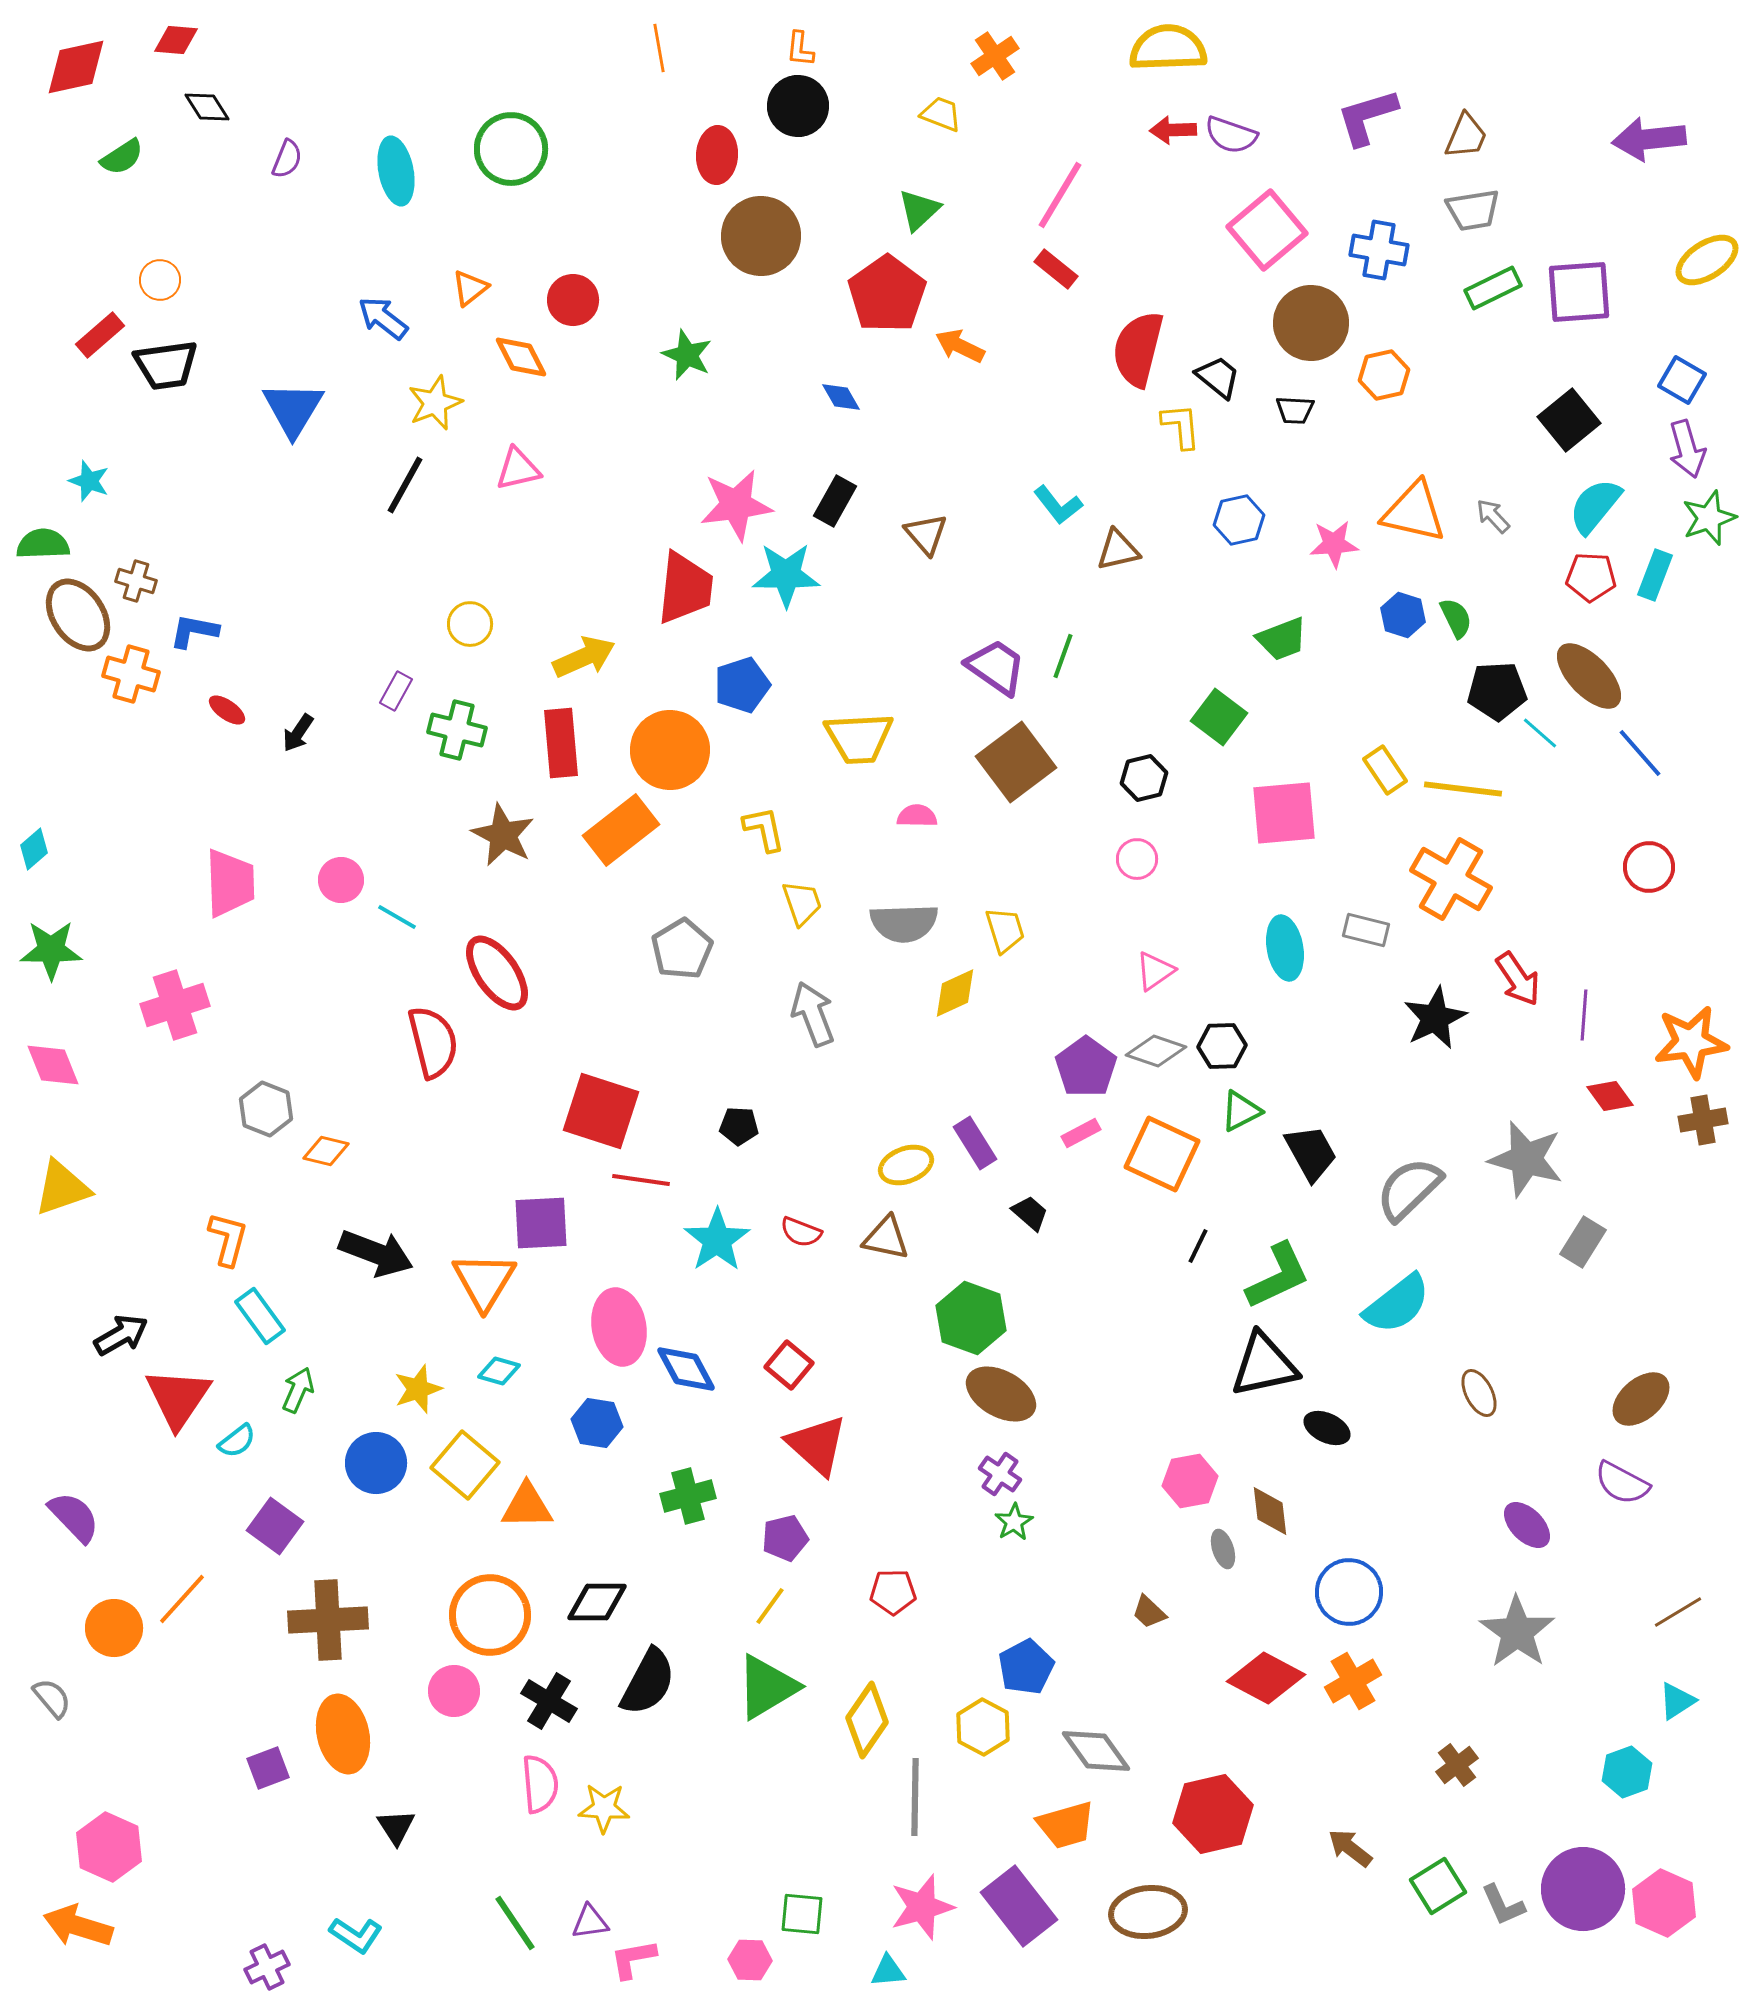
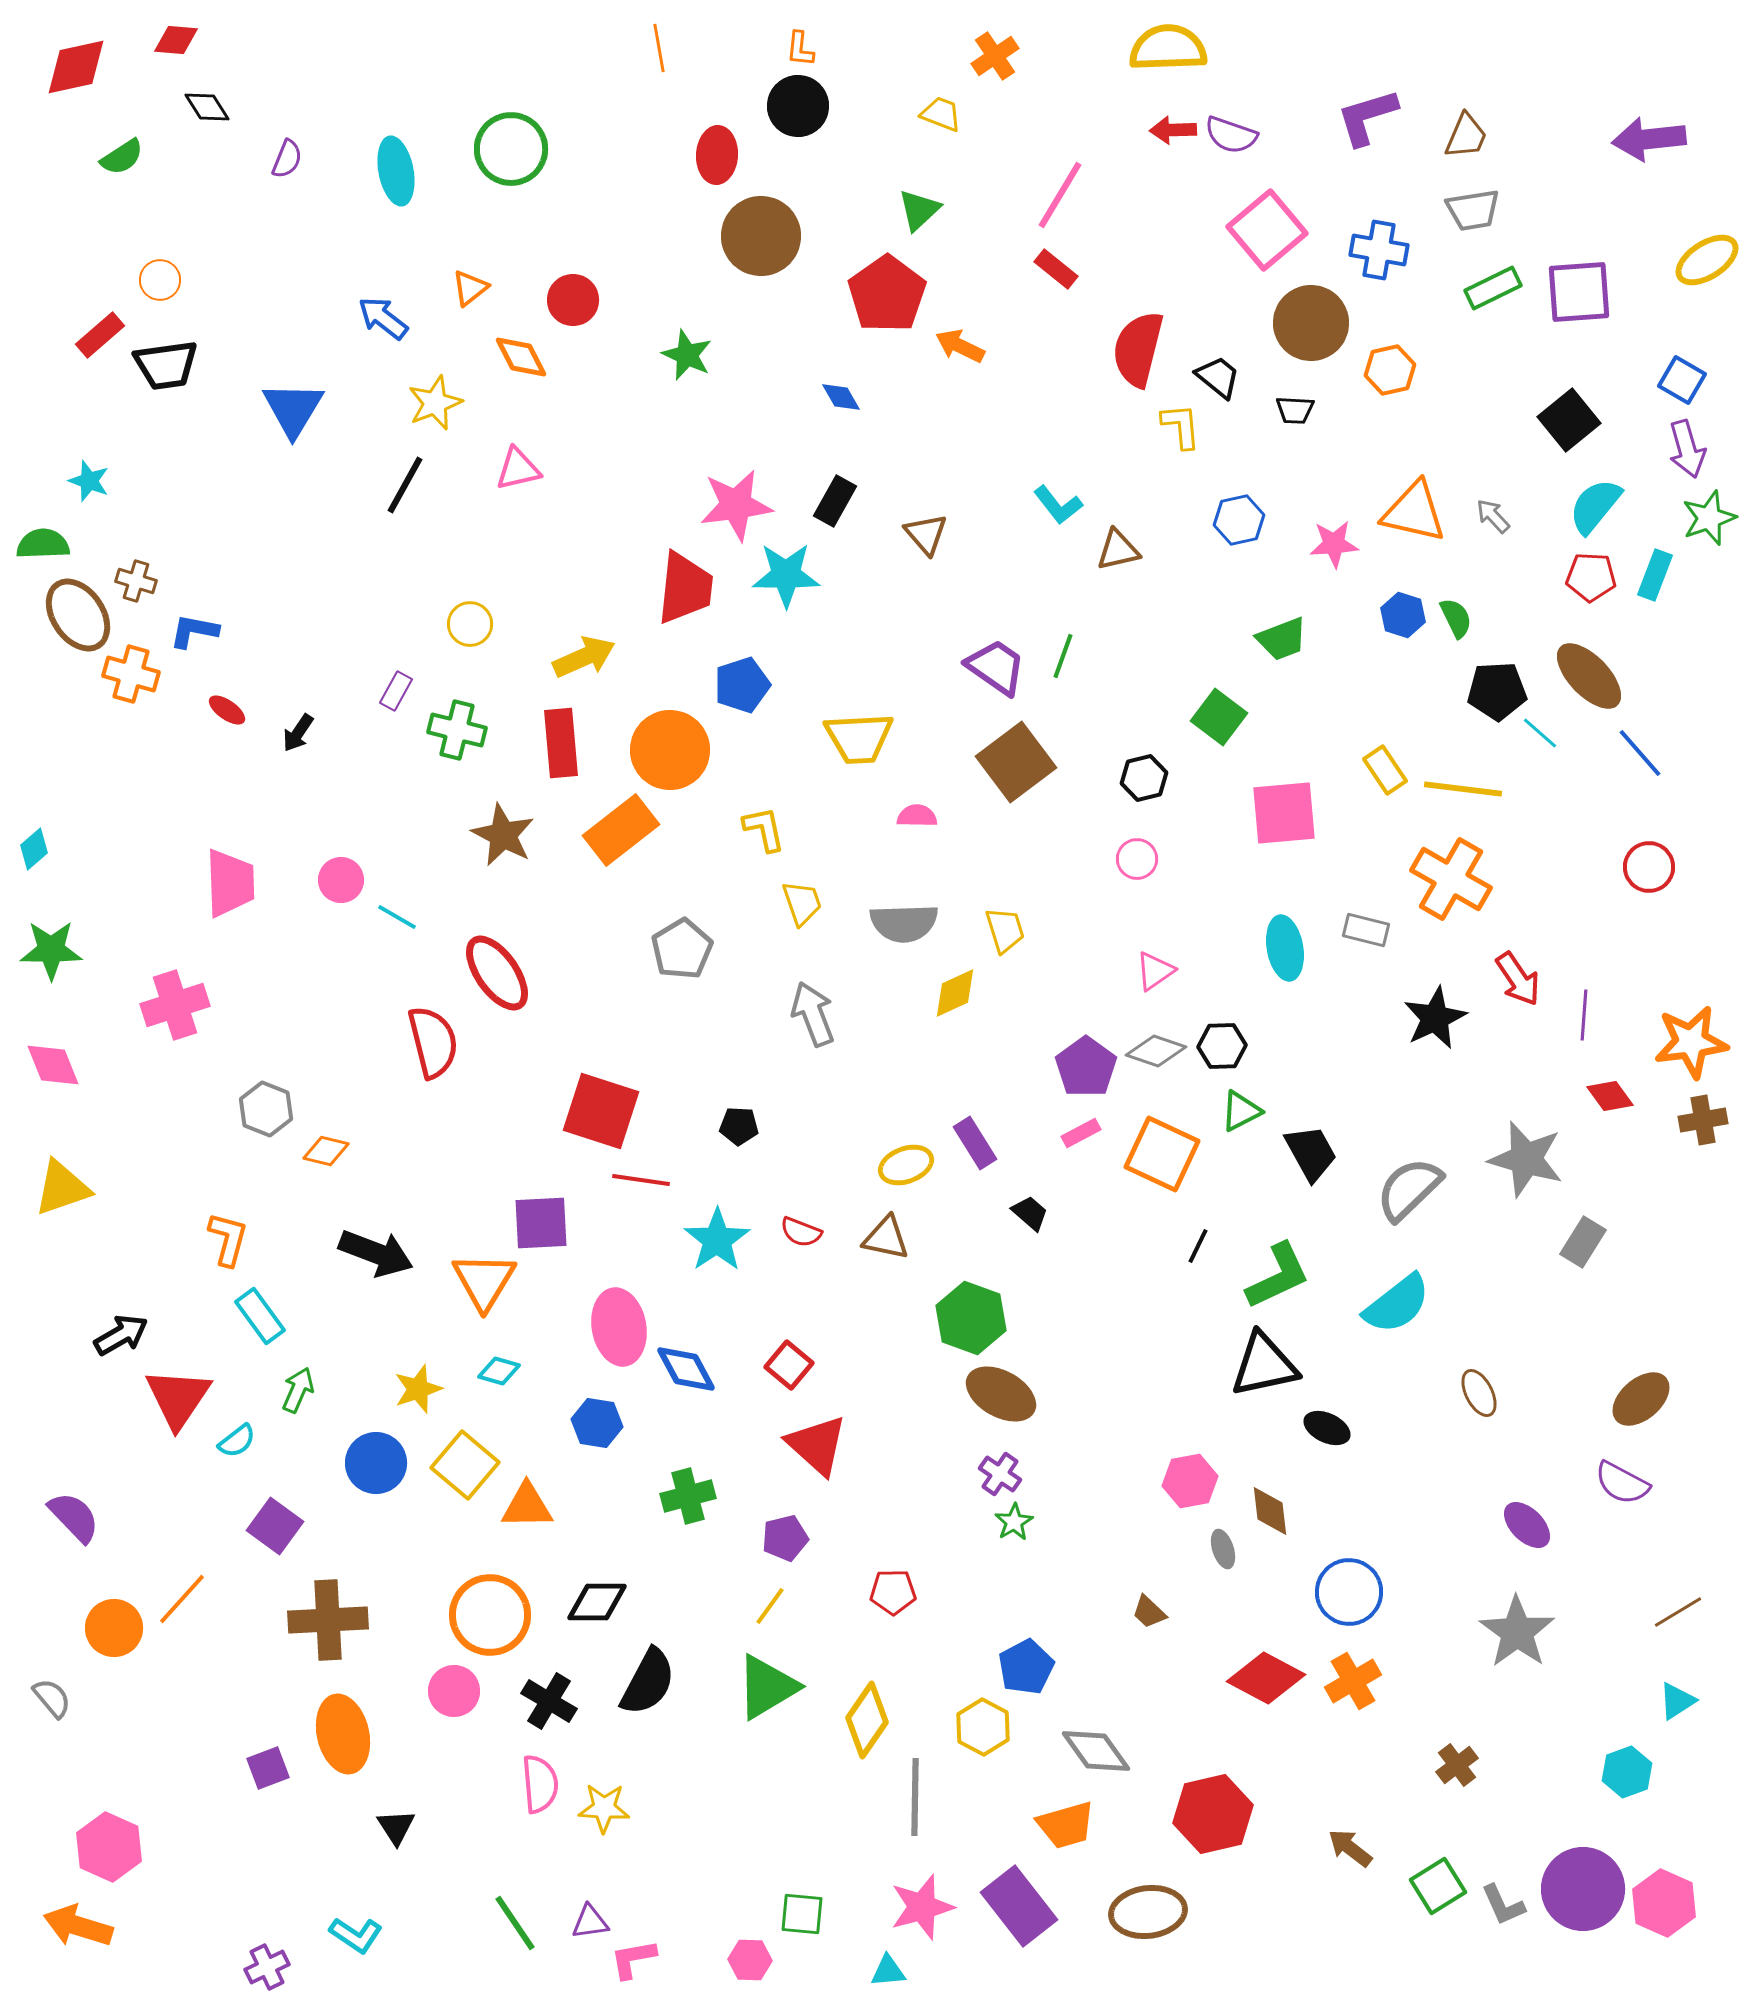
orange hexagon at (1384, 375): moved 6 px right, 5 px up
